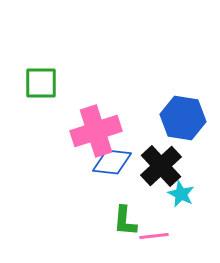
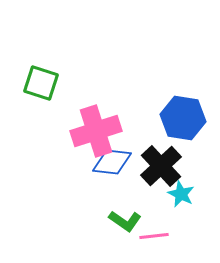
green square: rotated 18 degrees clockwise
green L-shape: rotated 60 degrees counterclockwise
